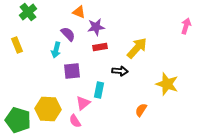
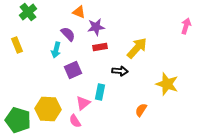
purple square: moved 1 px right, 1 px up; rotated 18 degrees counterclockwise
cyan rectangle: moved 1 px right, 2 px down
